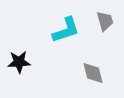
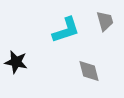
black star: moved 3 px left; rotated 15 degrees clockwise
gray diamond: moved 4 px left, 2 px up
